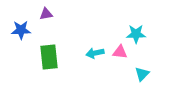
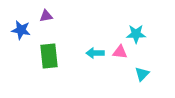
purple triangle: moved 2 px down
blue star: rotated 12 degrees clockwise
cyan arrow: rotated 12 degrees clockwise
green rectangle: moved 1 px up
